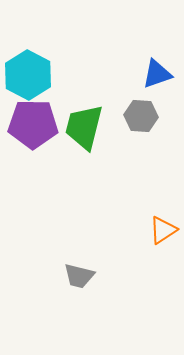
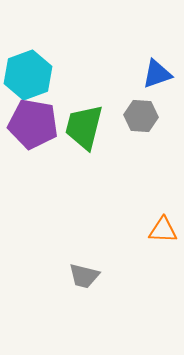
cyan hexagon: rotated 12 degrees clockwise
purple pentagon: rotated 9 degrees clockwise
orange triangle: rotated 36 degrees clockwise
gray trapezoid: moved 5 px right
